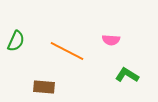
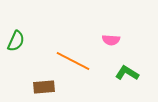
orange line: moved 6 px right, 10 px down
green L-shape: moved 2 px up
brown rectangle: rotated 10 degrees counterclockwise
